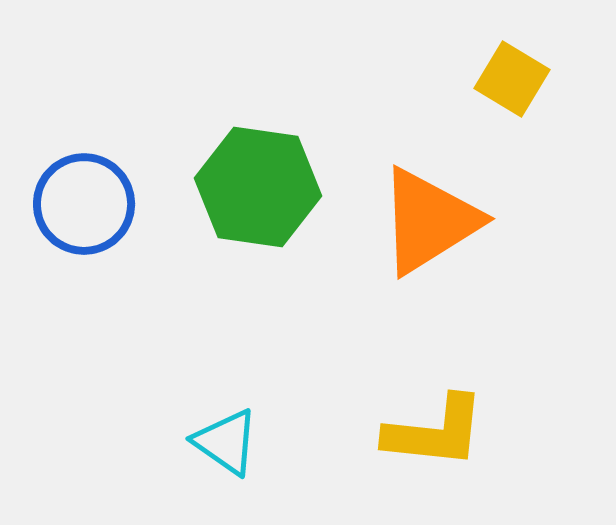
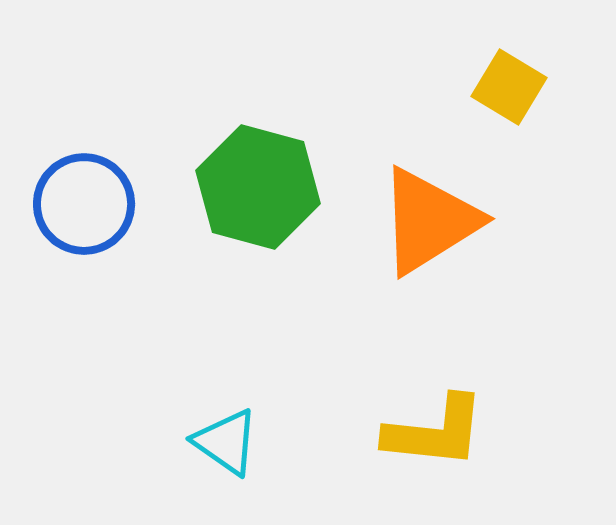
yellow square: moved 3 px left, 8 px down
green hexagon: rotated 7 degrees clockwise
